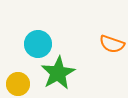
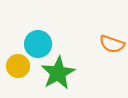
yellow circle: moved 18 px up
